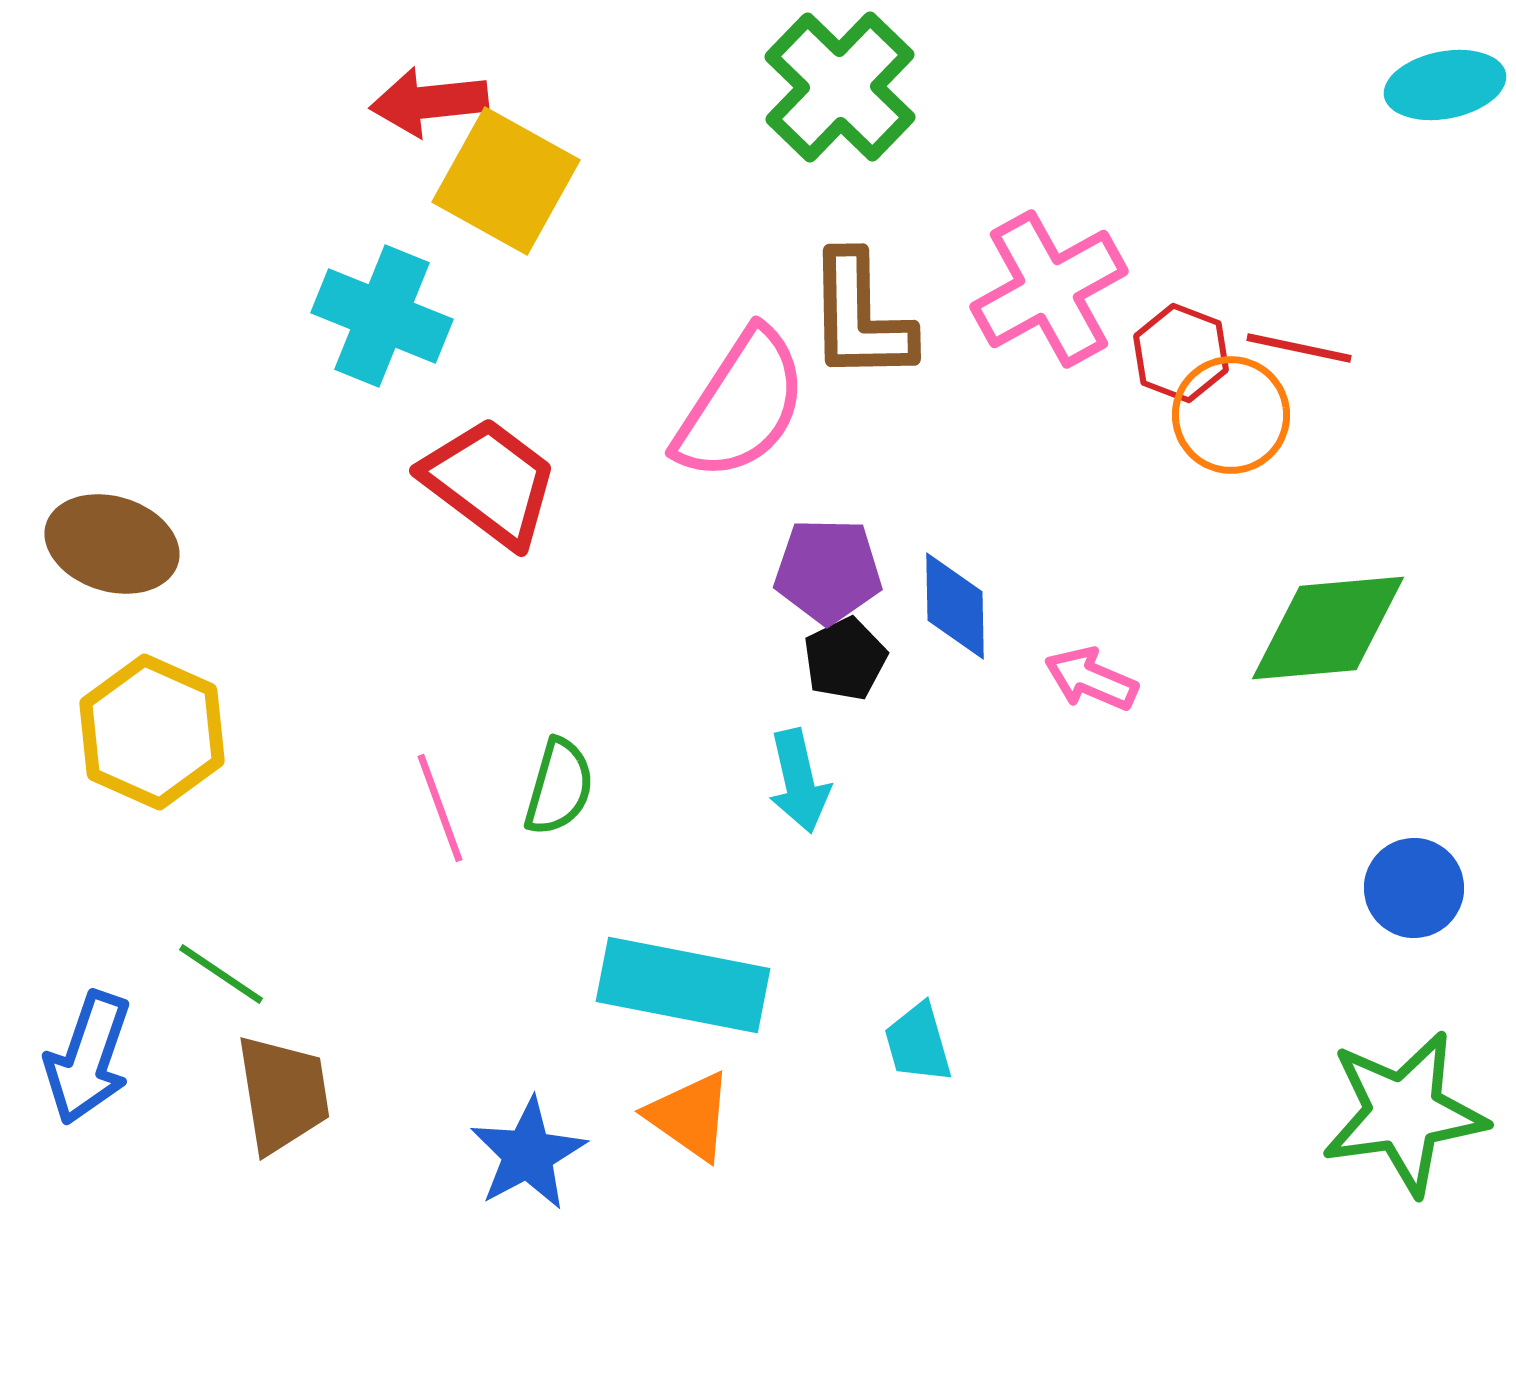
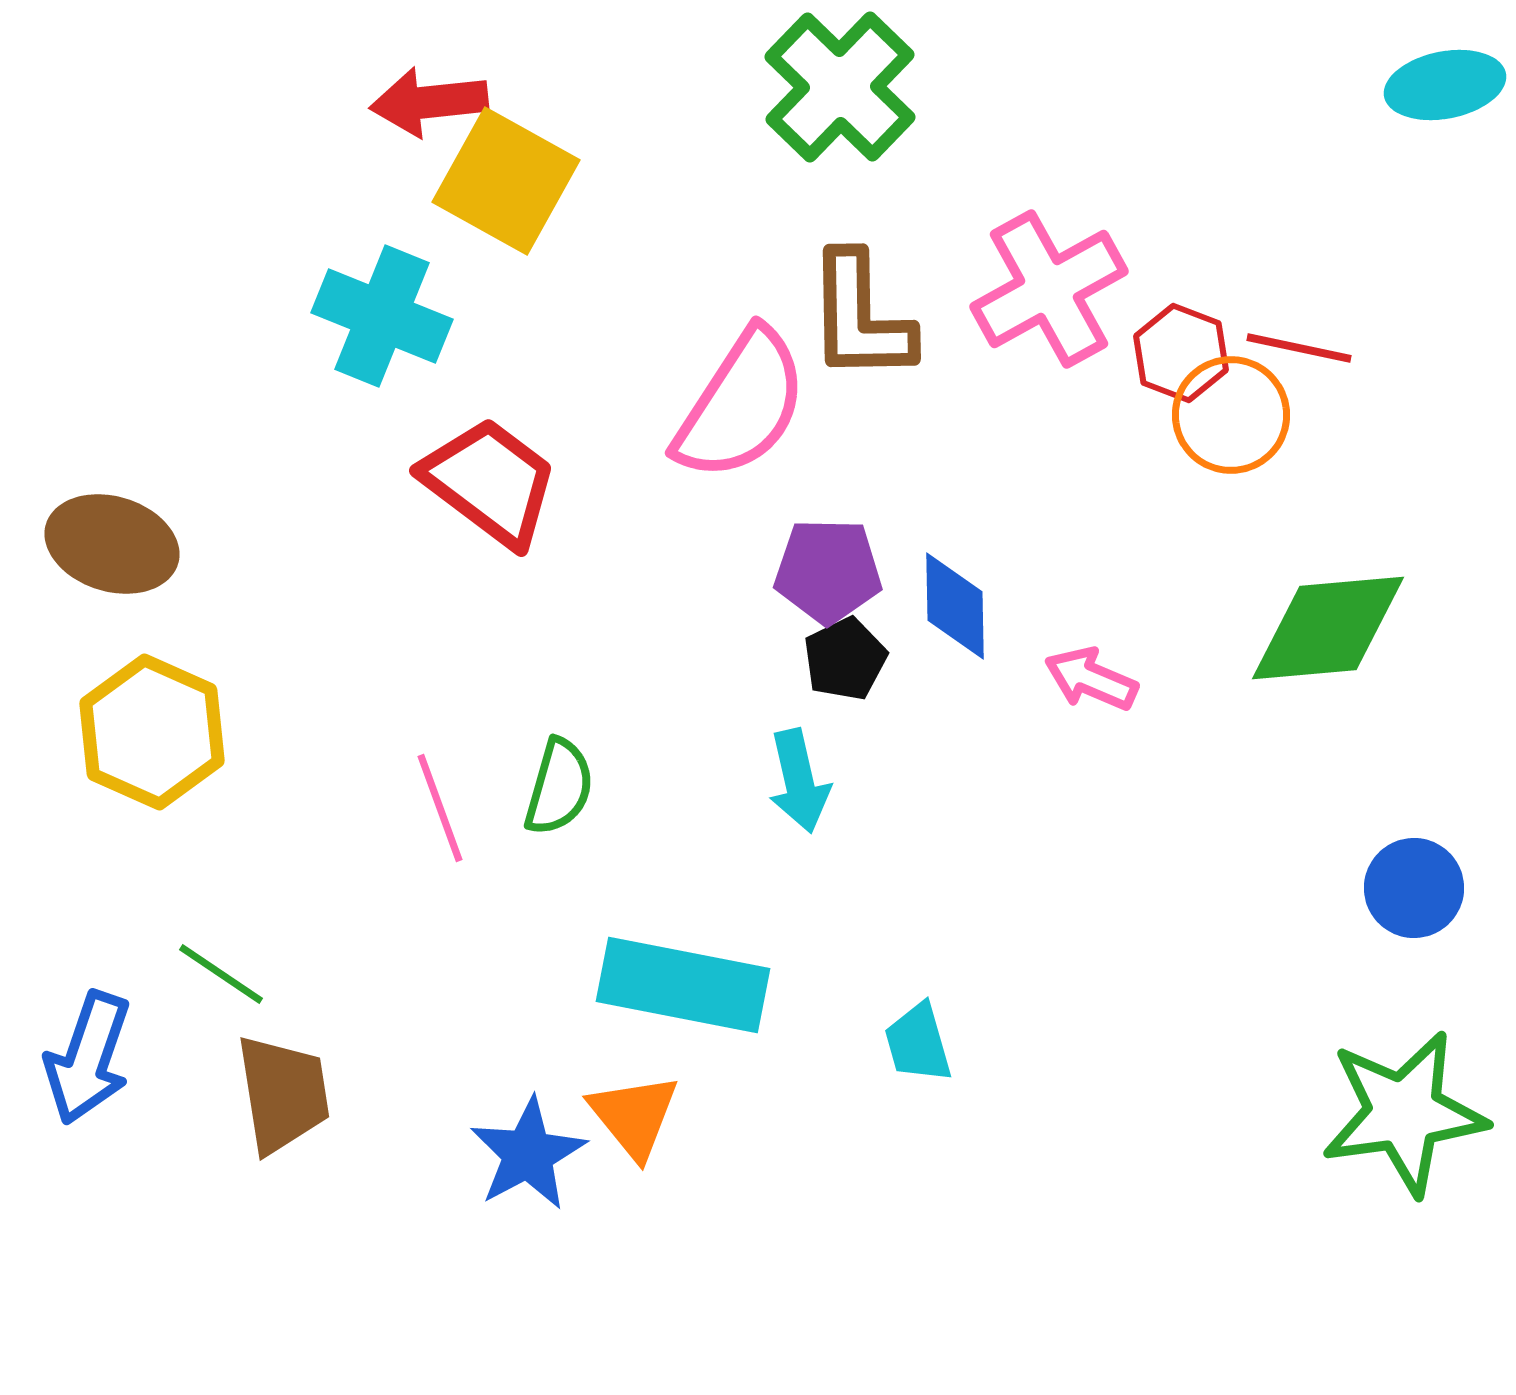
orange triangle: moved 56 px left; rotated 16 degrees clockwise
